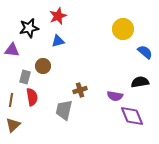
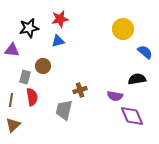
red star: moved 2 px right, 3 px down; rotated 12 degrees clockwise
black semicircle: moved 3 px left, 3 px up
